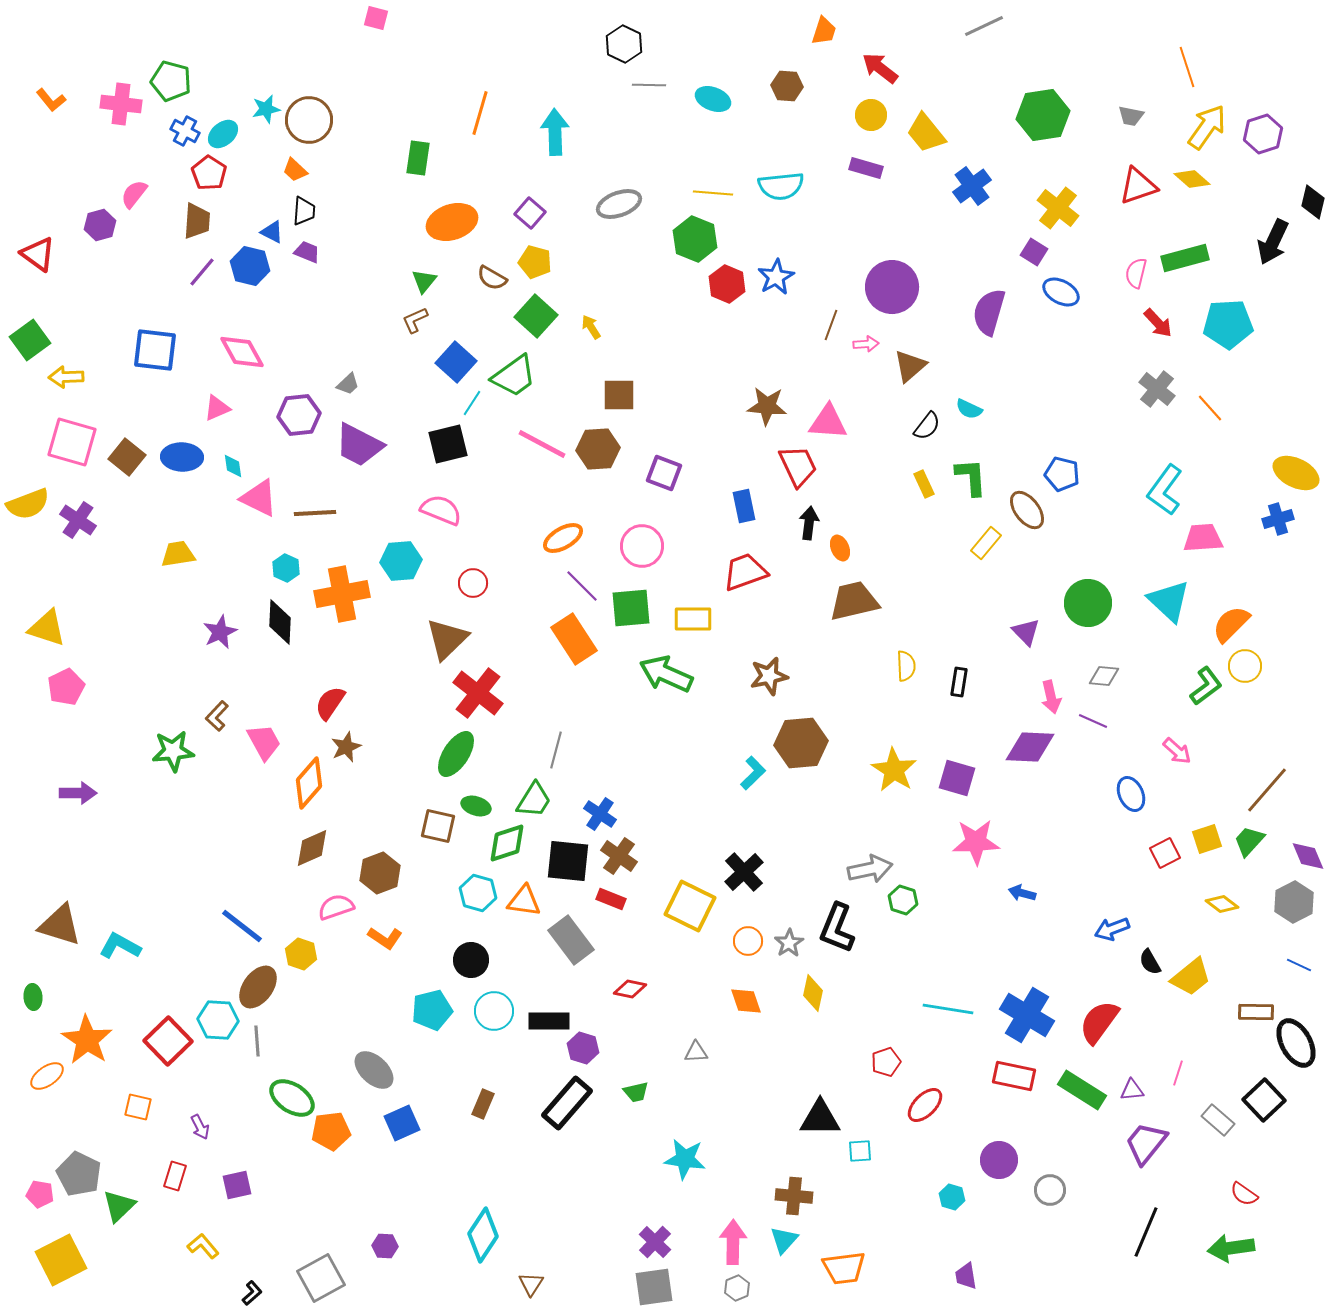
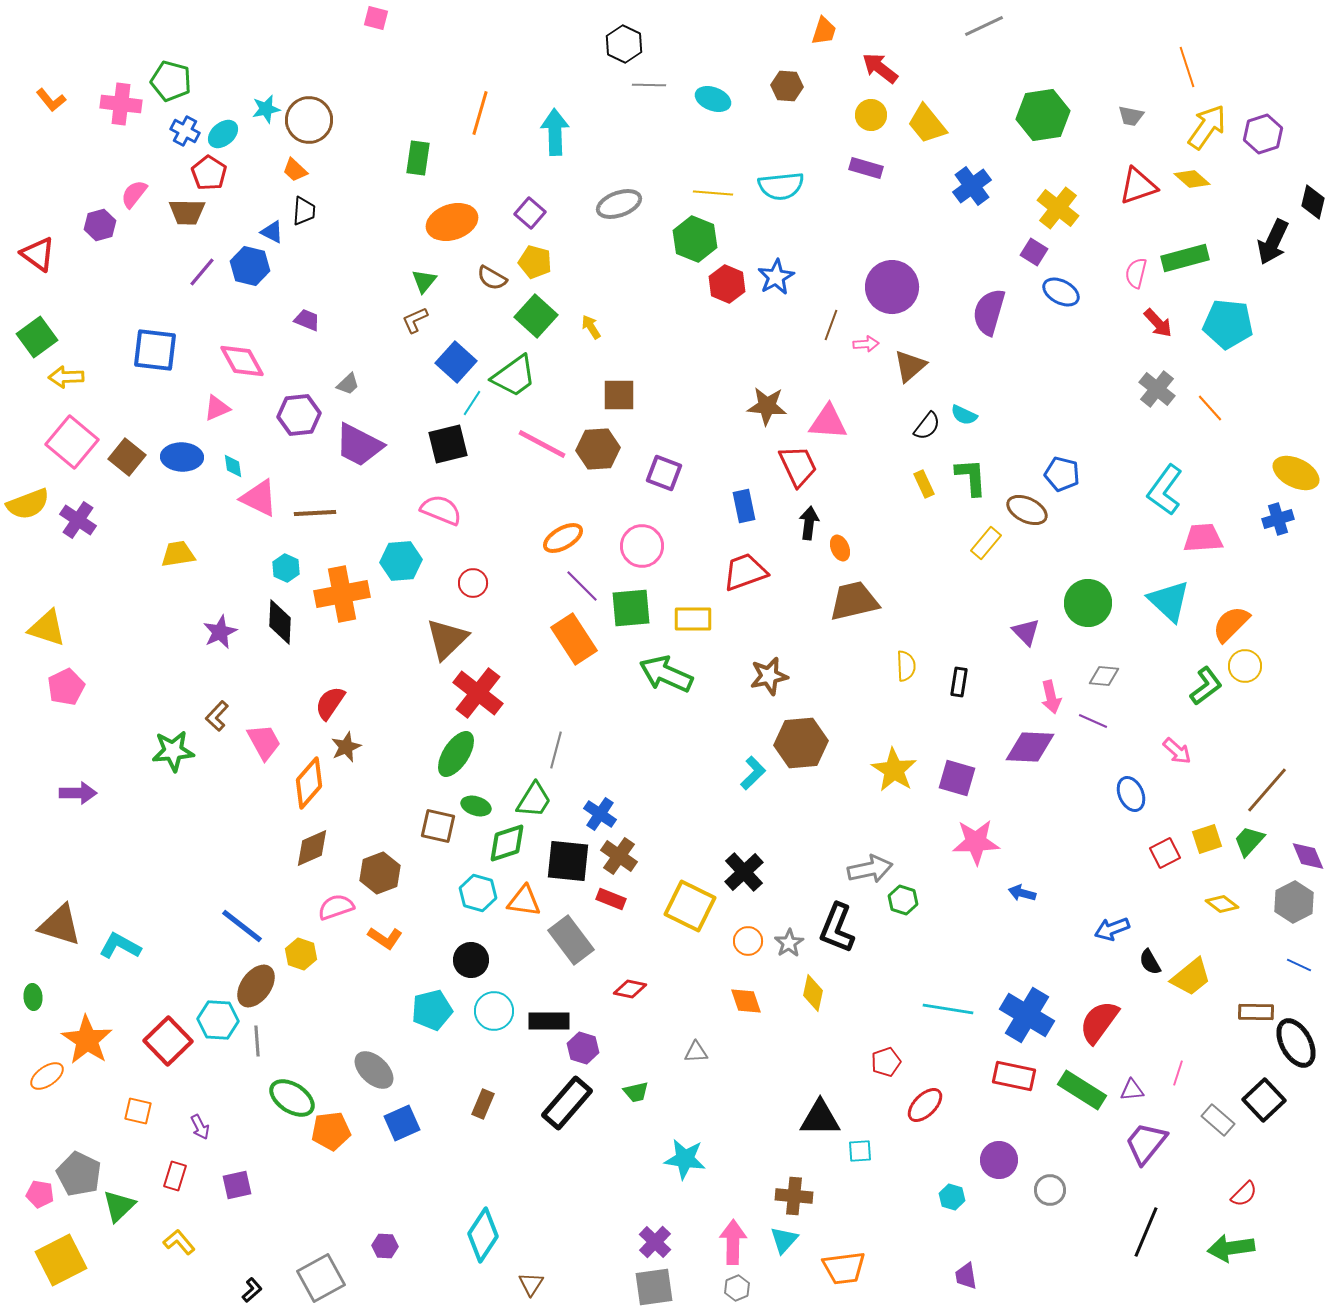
yellow trapezoid at (926, 133): moved 1 px right, 9 px up
brown trapezoid at (197, 221): moved 10 px left, 9 px up; rotated 87 degrees clockwise
purple trapezoid at (307, 252): moved 68 px down
cyan pentagon at (1228, 324): rotated 9 degrees clockwise
green square at (30, 340): moved 7 px right, 3 px up
pink diamond at (242, 352): moved 9 px down
cyan semicircle at (969, 409): moved 5 px left, 6 px down
pink square at (72, 442): rotated 24 degrees clockwise
brown ellipse at (1027, 510): rotated 27 degrees counterclockwise
brown ellipse at (258, 987): moved 2 px left, 1 px up
orange square at (138, 1107): moved 4 px down
red semicircle at (1244, 1194): rotated 80 degrees counterclockwise
yellow L-shape at (203, 1246): moved 24 px left, 4 px up
black L-shape at (252, 1293): moved 3 px up
